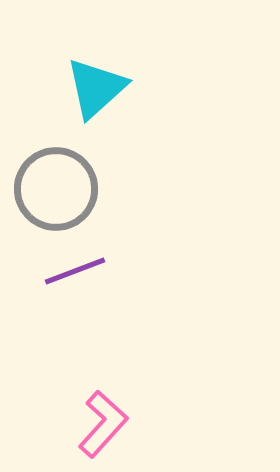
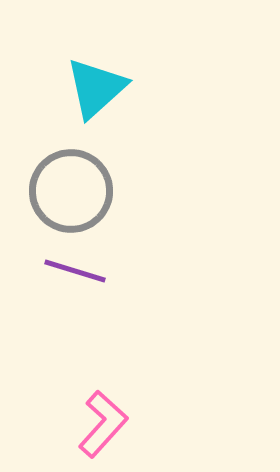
gray circle: moved 15 px right, 2 px down
purple line: rotated 38 degrees clockwise
